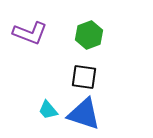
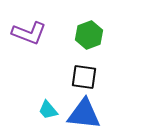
purple L-shape: moved 1 px left
blue triangle: rotated 12 degrees counterclockwise
